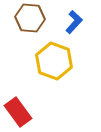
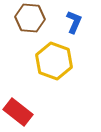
blue L-shape: rotated 20 degrees counterclockwise
red rectangle: rotated 16 degrees counterclockwise
